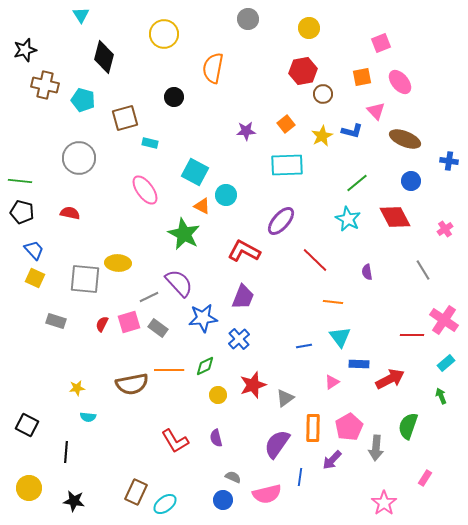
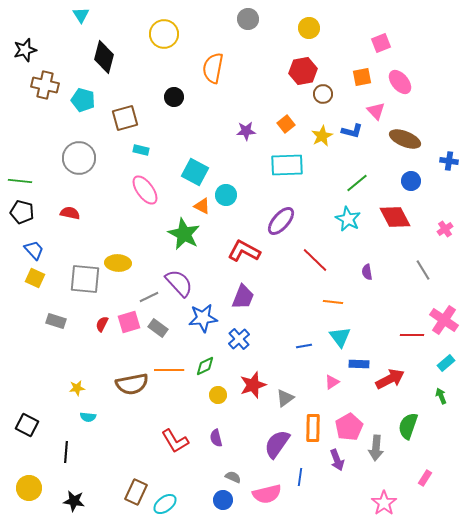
cyan rectangle at (150, 143): moved 9 px left, 7 px down
purple arrow at (332, 460): moved 5 px right; rotated 65 degrees counterclockwise
